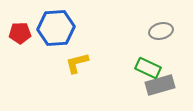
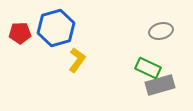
blue hexagon: rotated 12 degrees counterclockwise
yellow L-shape: moved 3 px up; rotated 140 degrees clockwise
